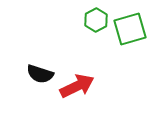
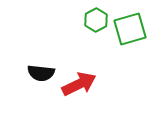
black semicircle: moved 1 px right, 1 px up; rotated 12 degrees counterclockwise
red arrow: moved 2 px right, 2 px up
